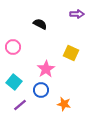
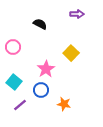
yellow square: rotated 21 degrees clockwise
